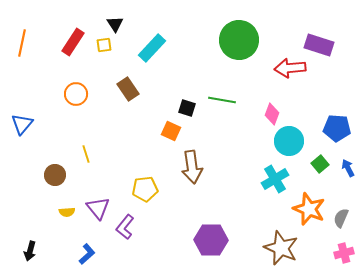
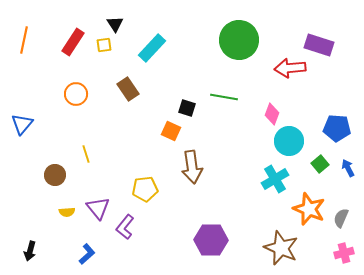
orange line: moved 2 px right, 3 px up
green line: moved 2 px right, 3 px up
